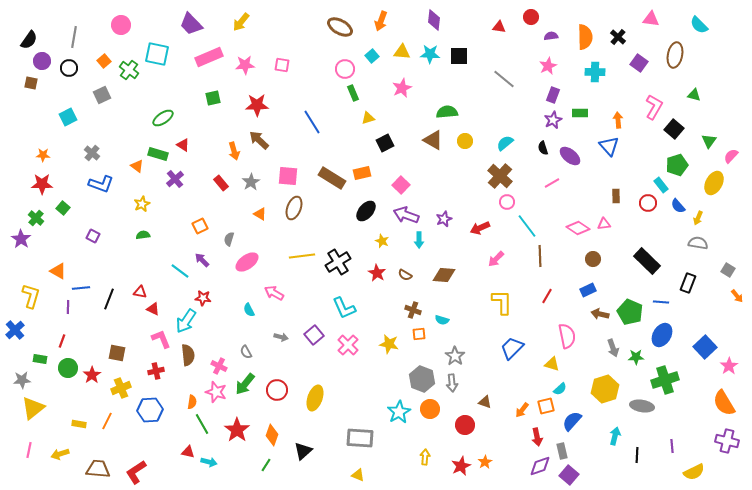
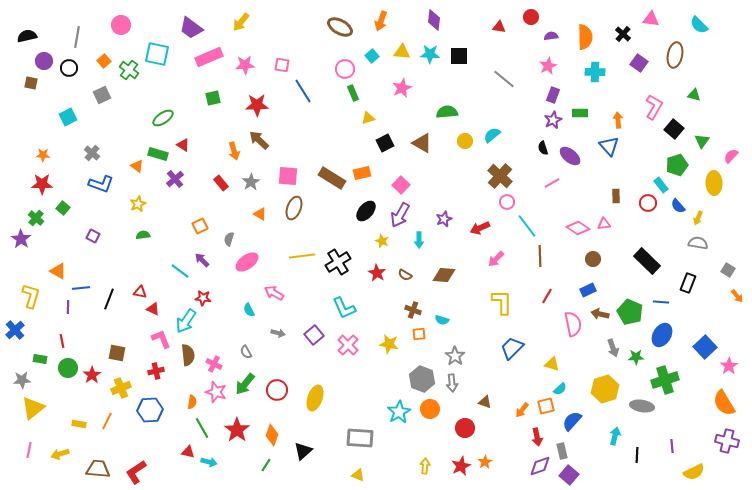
purple trapezoid at (191, 24): moved 4 px down; rotated 10 degrees counterclockwise
gray line at (74, 37): moved 3 px right
black cross at (618, 37): moved 5 px right, 3 px up
black semicircle at (29, 40): moved 2 px left, 4 px up; rotated 138 degrees counterclockwise
purple circle at (42, 61): moved 2 px right
blue line at (312, 122): moved 9 px left, 31 px up
brown triangle at (433, 140): moved 11 px left, 3 px down
green triangle at (709, 141): moved 7 px left
cyan semicircle at (505, 143): moved 13 px left, 8 px up
yellow ellipse at (714, 183): rotated 30 degrees counterclockwise
yellow star at (142, 204): moved 4 px left
purple arrow at (406, 215): moved 6 px left; rotated 80 degrees counterclockwise
pink semicircle at (567, 336): moved 6 px right, 12 px up
gray arrow at (281, 337): moved 3 px left, 4 px up
red line at (62, 341): rotated 32 degrees counterclockwise
pink cross at (219, 366): moved 5 px left, 2 px up
green line at (202, 424): moved 4 px down
red circle at (465, 425): moved 3 px down
yellow arrow at (425, 457): moved 9 px down
